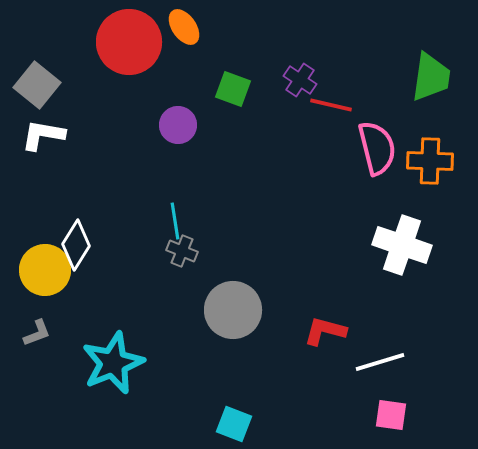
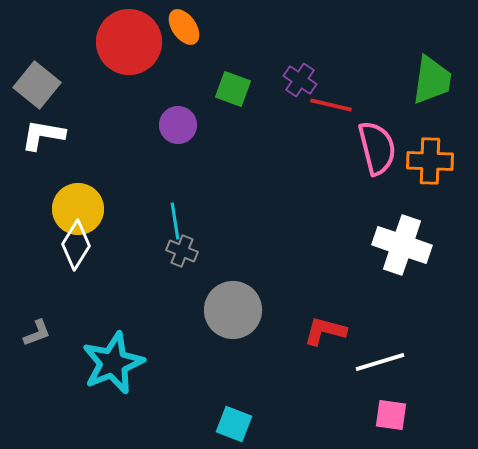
green trapezoid: moved 1 px right, 3 px down
yellow circle: moved 33 px right, 61 px up
